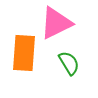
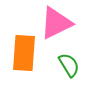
green semicircle: moved 2 px down
